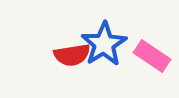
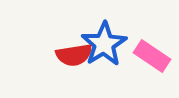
red semicircle: moved 2 px right
